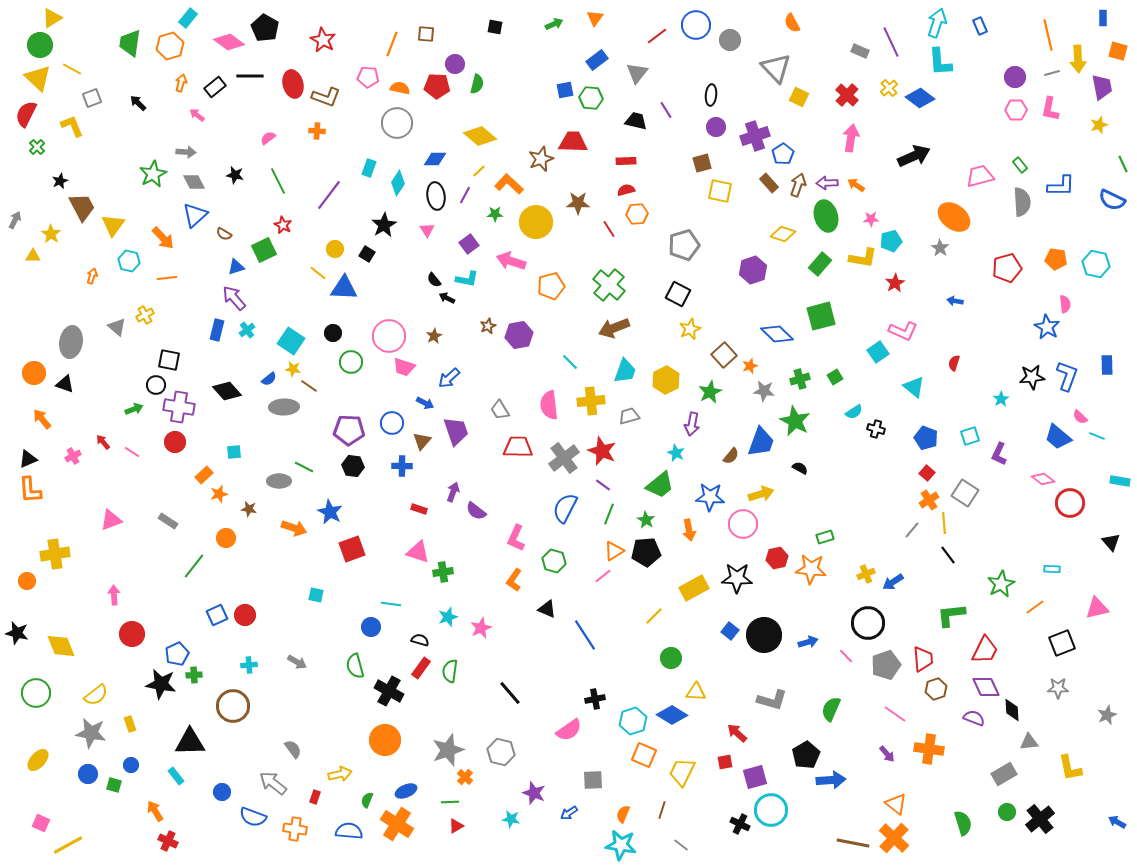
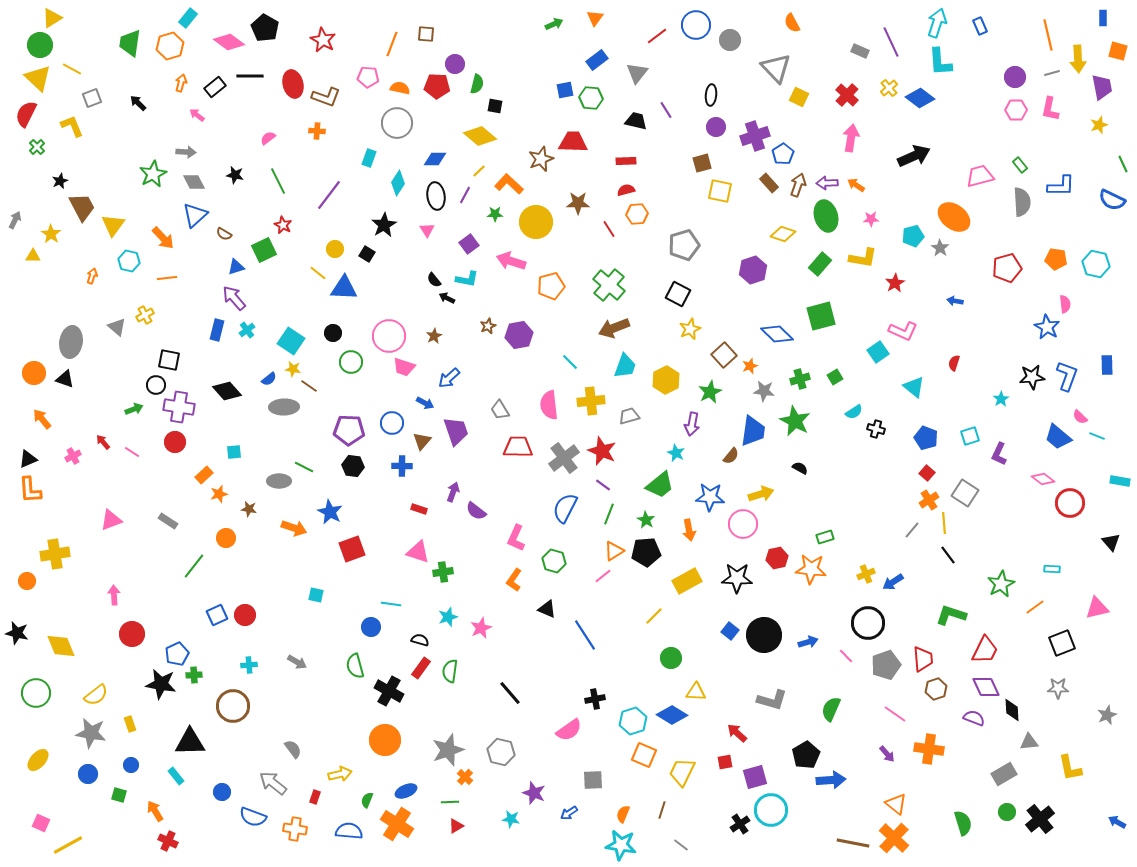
black square at (495, 27): moved 79 px down
cyan rectangle at (369, 168): moved 10 px up
cyan pentagon at (891, 241): moved 22 px right, 5 px up
cyan trapezoid at (625, 371): moved 5 px up
black triangle at (65, 384): moved 5 px up
blue trapezoid at (761, 442): moved 8 px left, 11 px up; rotated 12 degrees counterclockwise
yellow rectangle at (694, 588): moved 7 px left, 7 px up
green L-shape at (951, 615): rotated 24 degrees clockwise
green square at (114, 785): moved 5 px right, 10 px down
black cross at (740, 824): rotated 30 degrees clockwise
